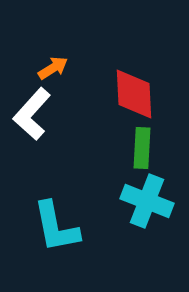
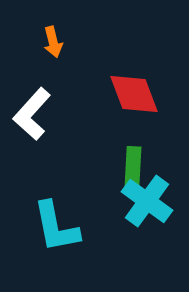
orange arrow: moved 26 px up; rotated 108 degrees clockwise
red diamond: rotated 18 degrees counterclockwise
green rectangle: moved 9 px left, 19 px down
cyan cross: rotated 15 degrees clockwise
